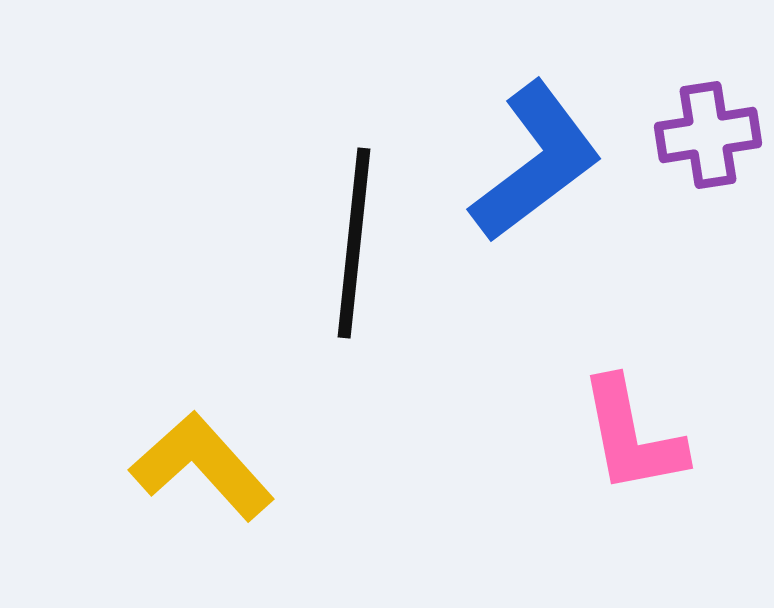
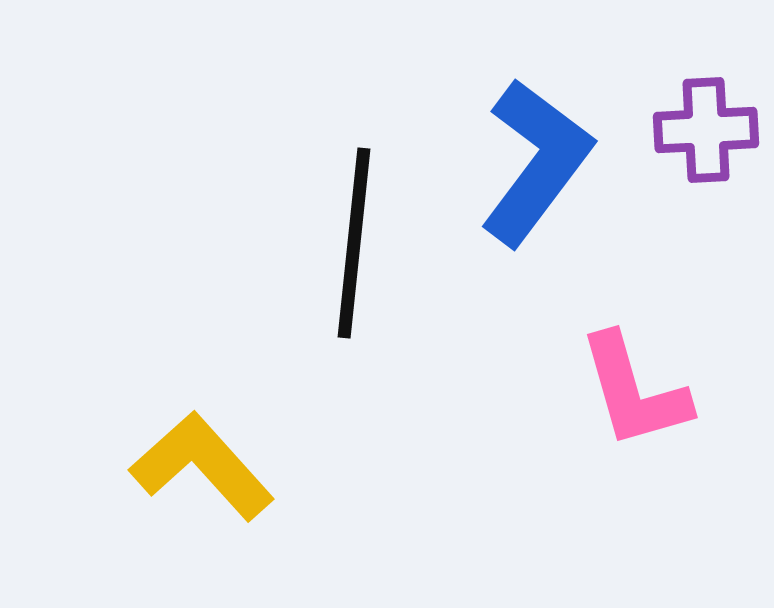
purple cross: moved 2 px left, 5 px up; rotated 6 degrees clockwise
blue L-shape: rotated 16 degrees counterclockwise
pink L-shape: moved 2 px right, 45 px up; rotated 5 degrees counterclockwise
